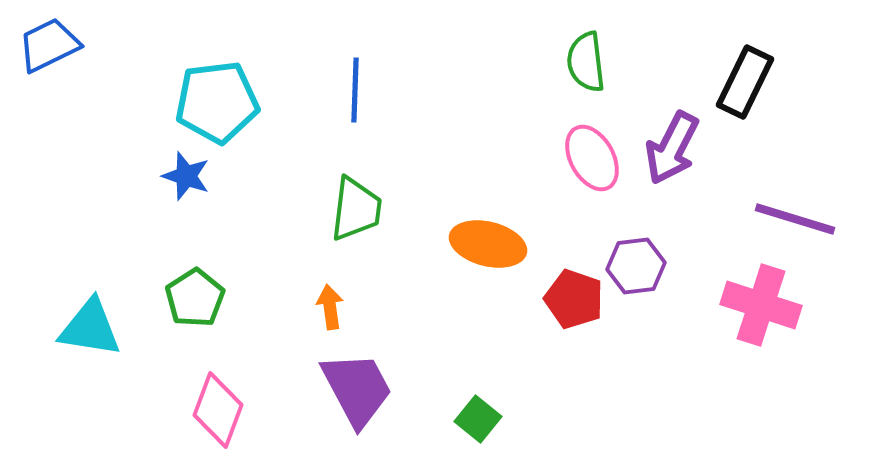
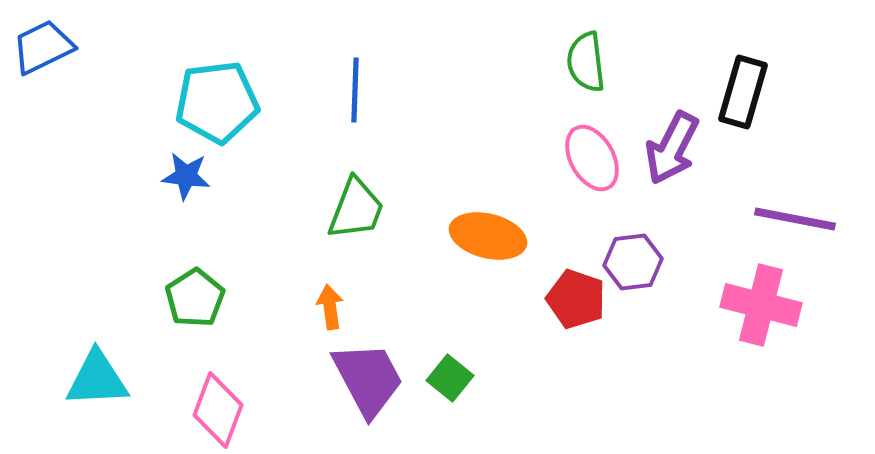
blue trapezoid: moved 6 px left, 2 px down
black rectangle: moved 2 px left, 10 px down; rotated 10 degrees counterclockwise
blue star: rotated 12 degrees counterclockwise
green trapezoid: rotated 14 degrees clockwise
purple line: rotated 6 degrees counterclockwise
orange ellipse: moved 8 px up
purple hexagon: moved 3 px left, 4 px up
red pentagon: moved 2 px right
pink cross: rotated 4 degrees counterclockwise
cyan triangle: moved 7 px right, 51 px down; rotated 12 degrees counterclockwise
purple trapezoid: moved 11 px right, 10 px up
green square: moved 28 px left, 41 px up
